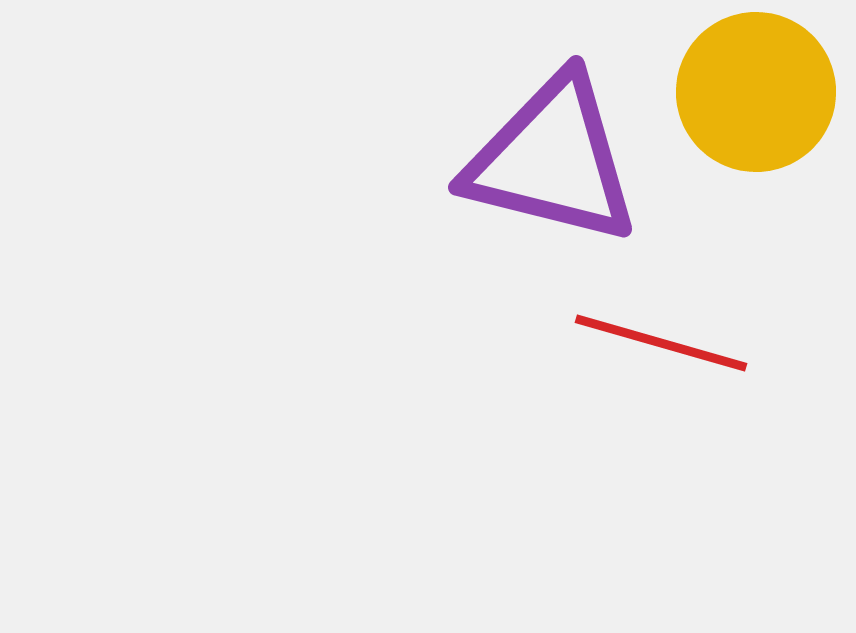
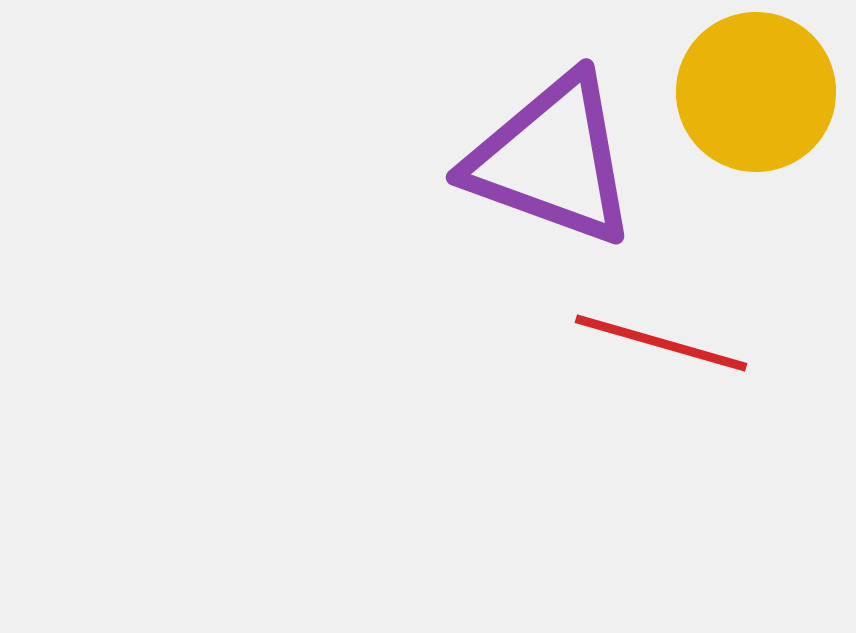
purple triangle: rotated 6 degrees clockwise
